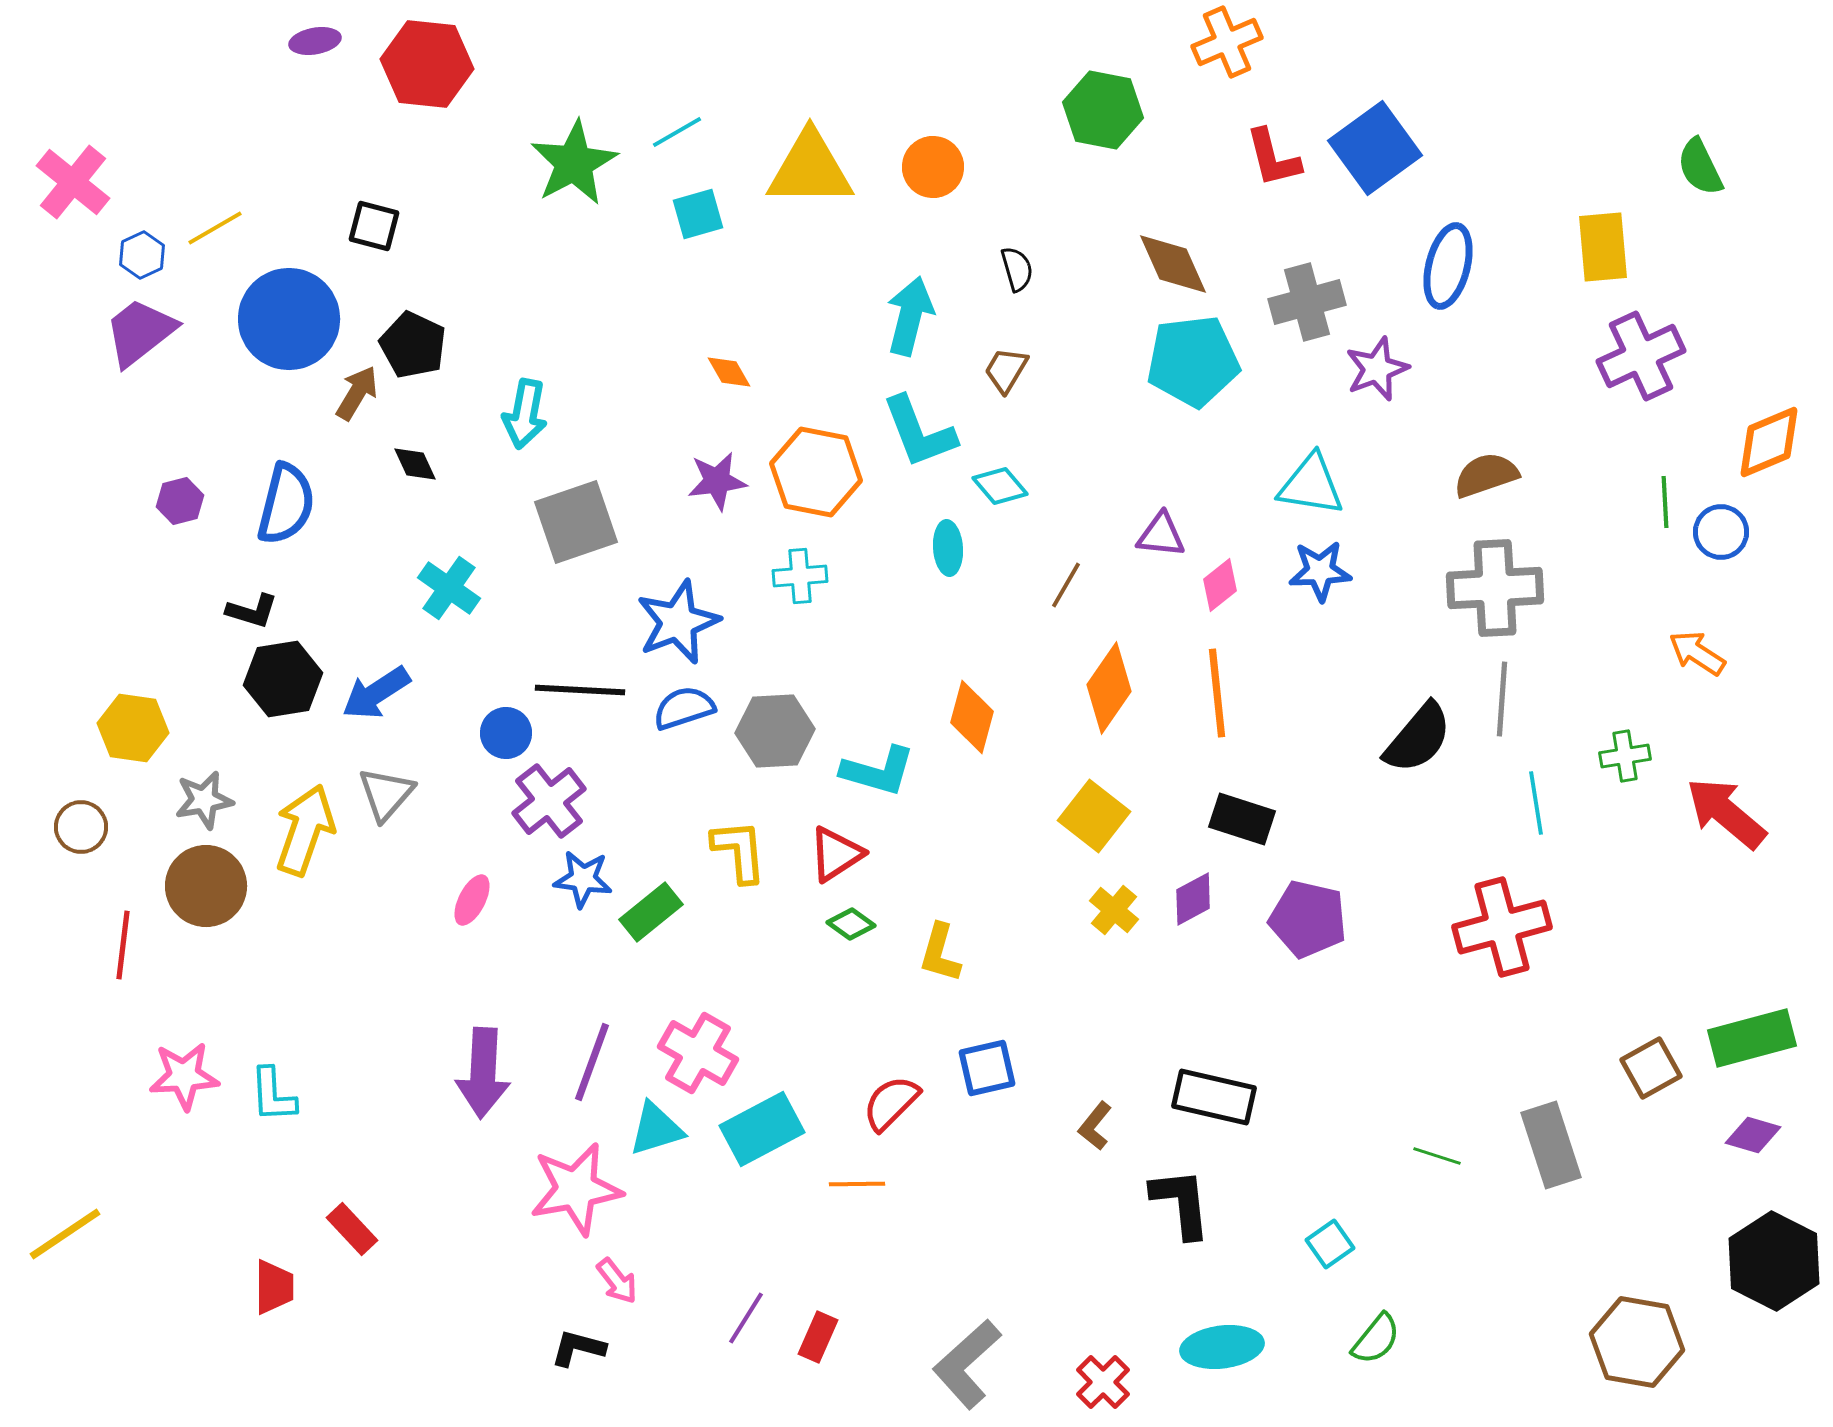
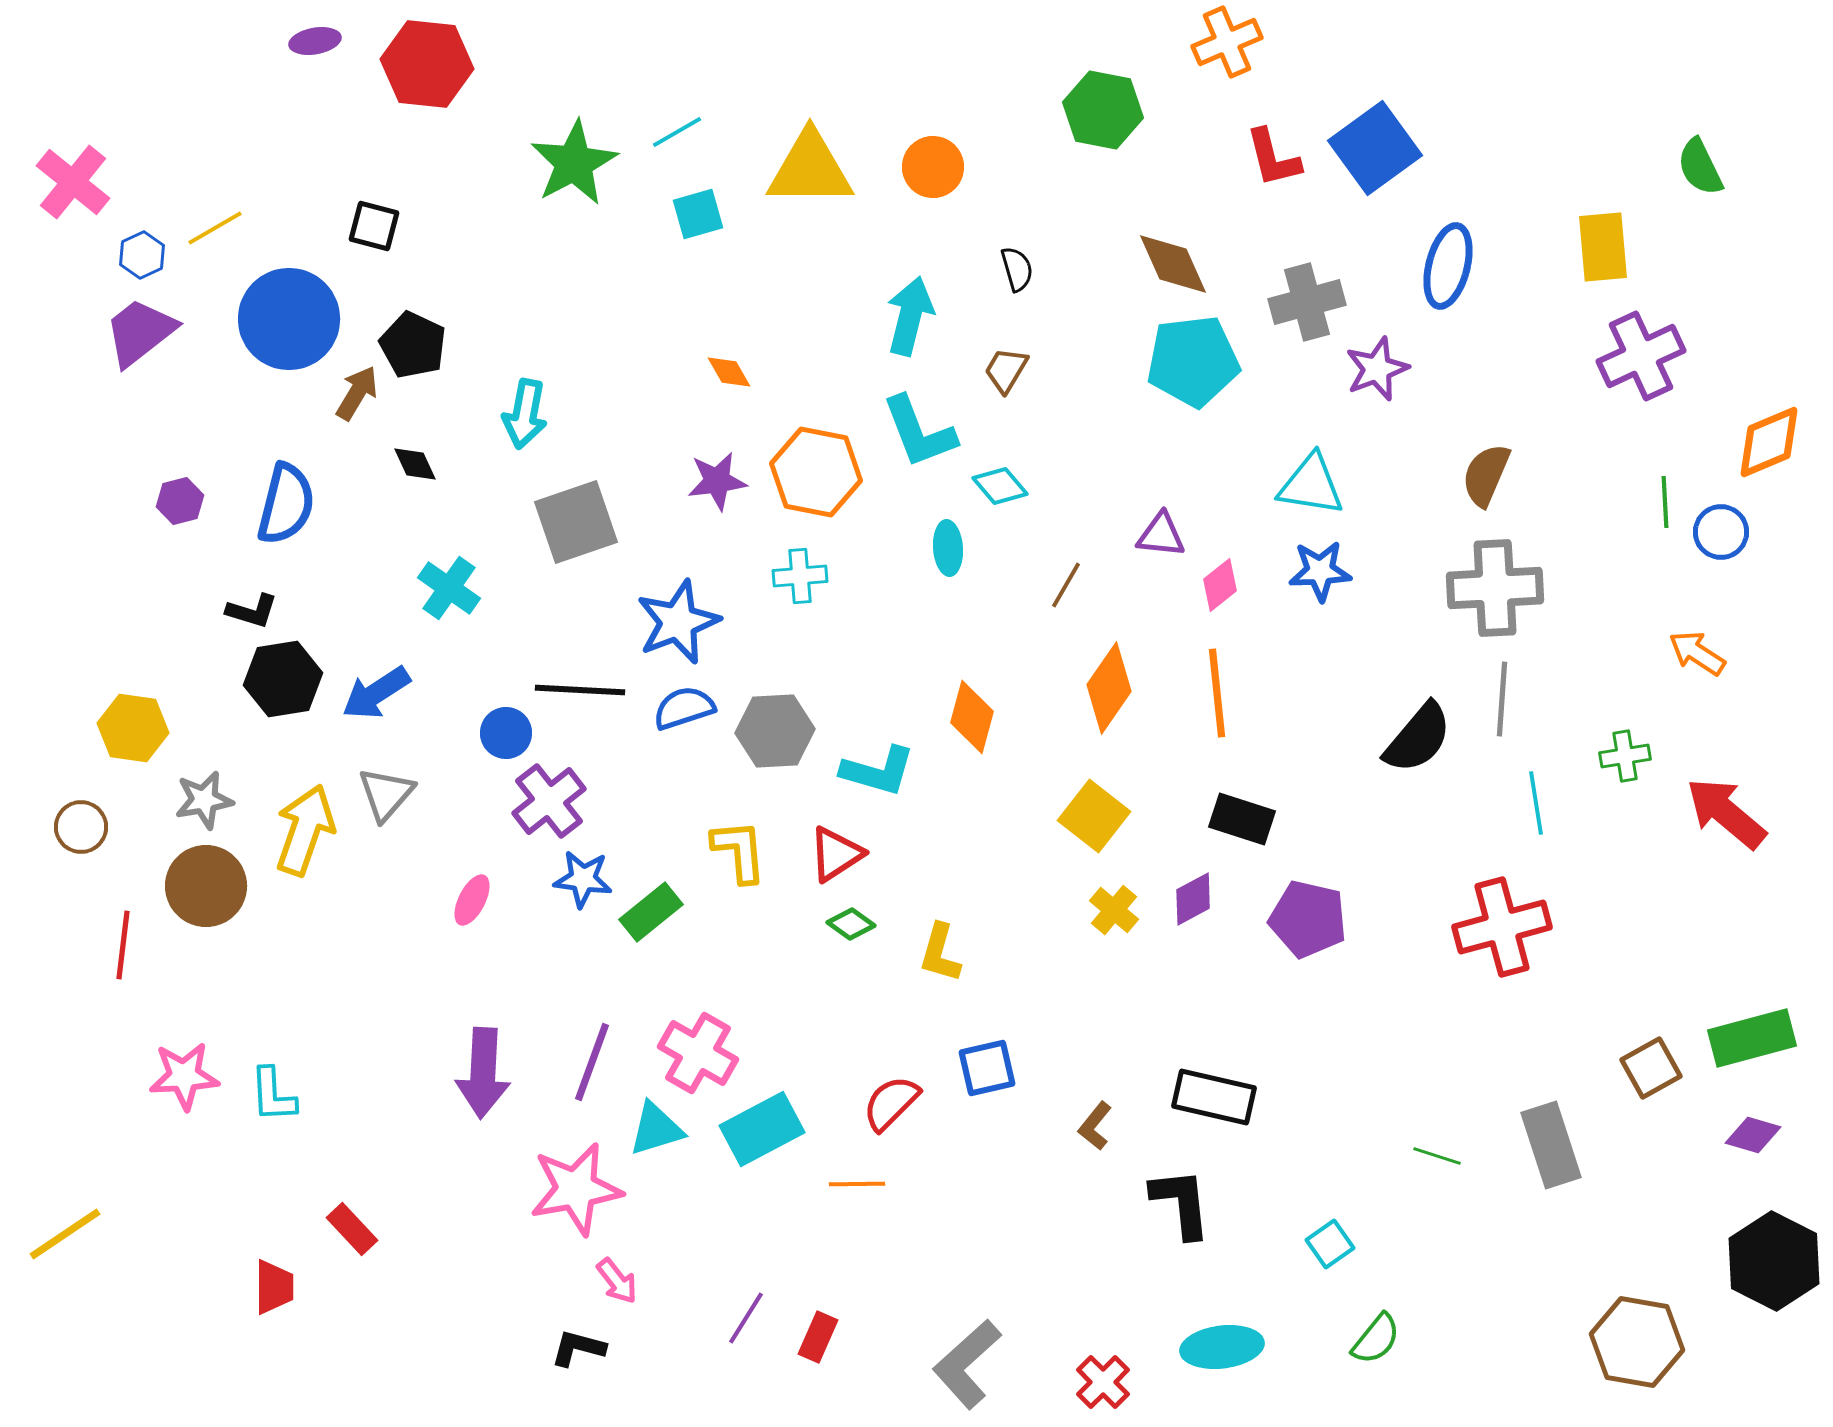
brown semicircle at (1486, 475): rotated 48 degrees counterclockwise
